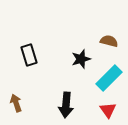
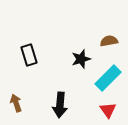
brown semicircle: rotated 24 degrees counterclockwise
cyan rectangle: moved 1 px left
black arrow: moved 6 px left
